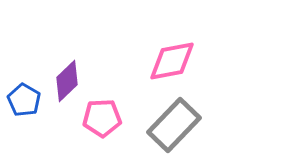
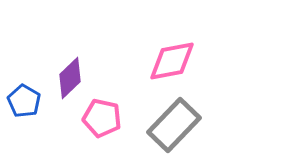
purple diamond: moved 3 px right, 3 px up
blue pentagon: moved 1 px down
pink pentagon: rotated 15 degrees clockwise
